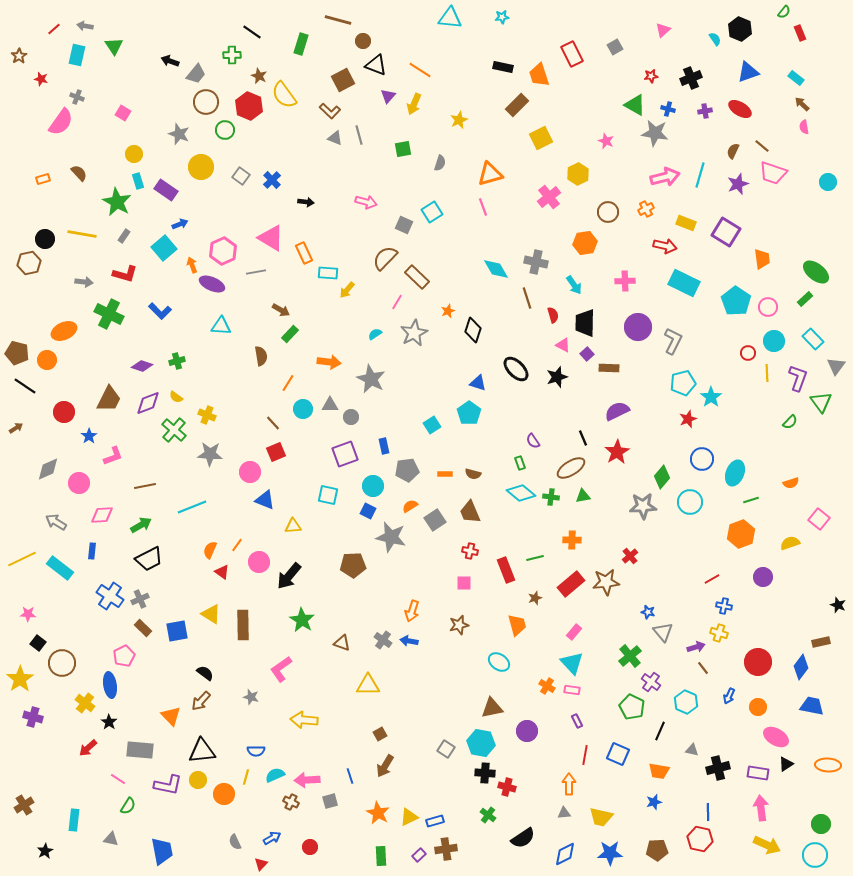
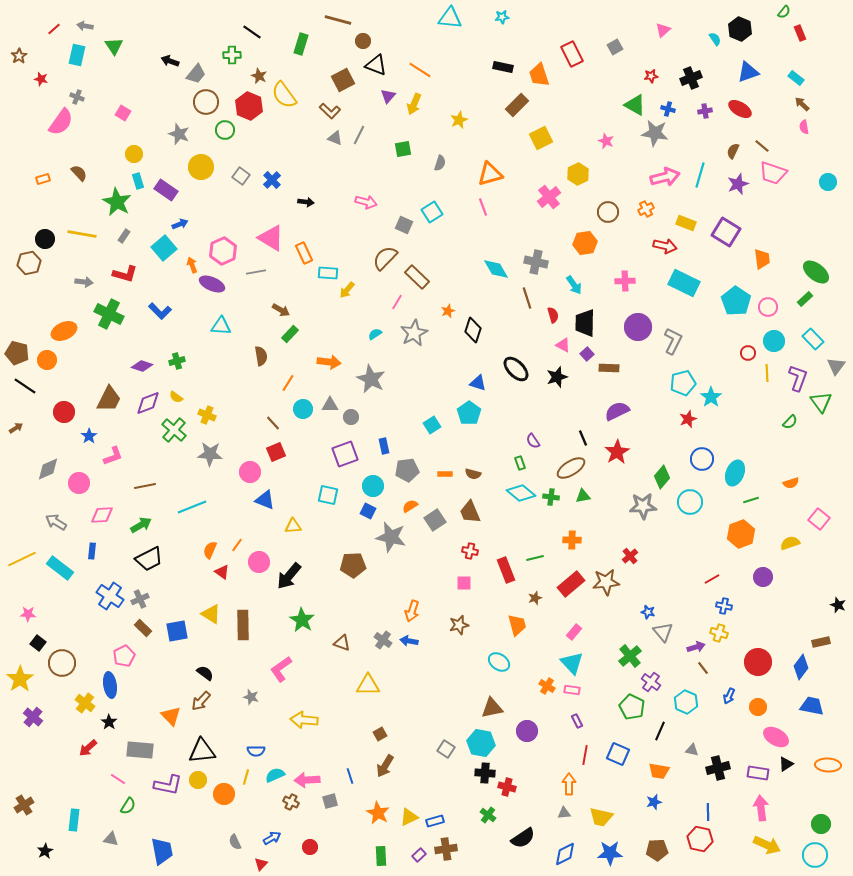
gray line at (359, 135): rotated 42 degrees clockwise
purple cross at (33, 717): rotated 24 degrees clockwise
